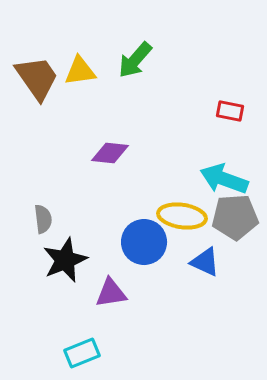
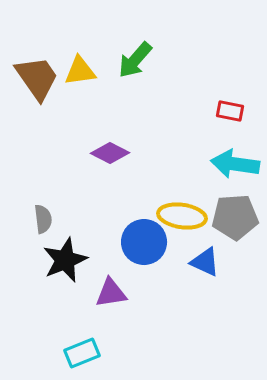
purple diamond: rotated 21 degrees clockwise
cyan arrow: moved 11 px right, 15 px up; rotated 12 degrees counterclockwise
